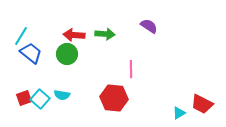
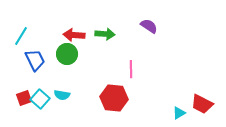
blue trapezoid: moved 4 px right, 7 px down; rotated 25 degrees clockwise
